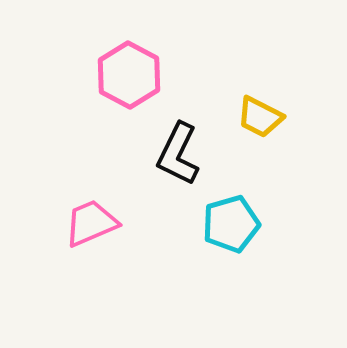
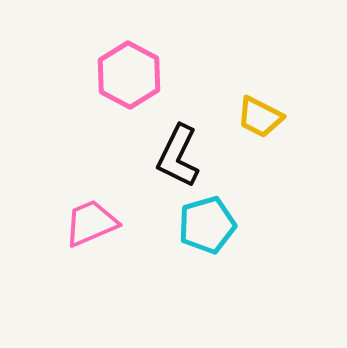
black L-shape: moved 2 px down
cyan pentagon: moved 24 px left, 1 px down
